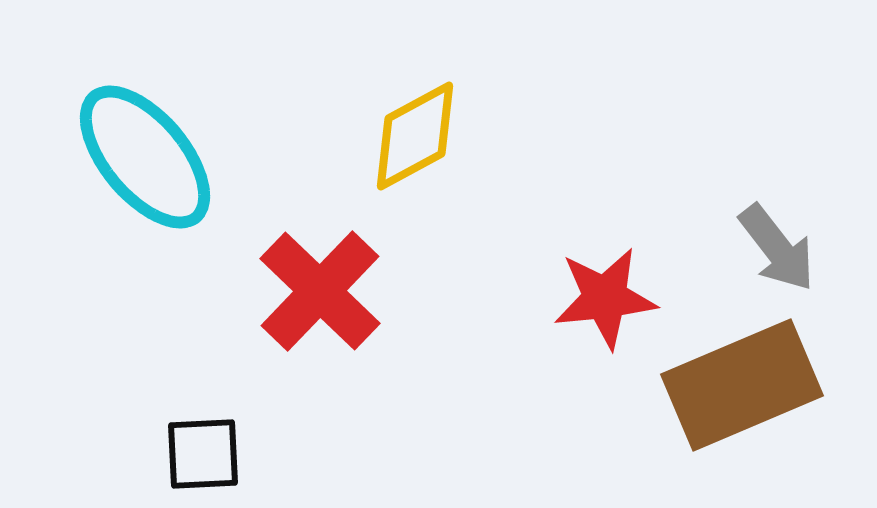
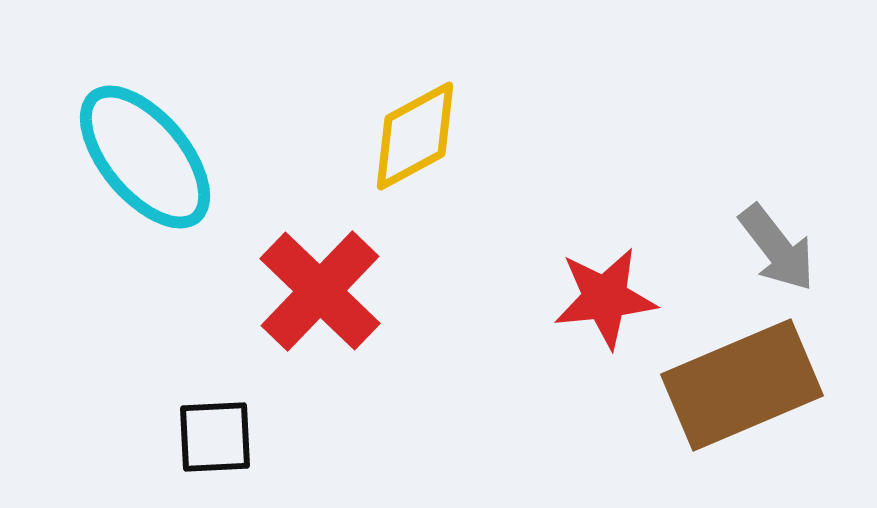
black square: moved 12 px right, 17 px up
